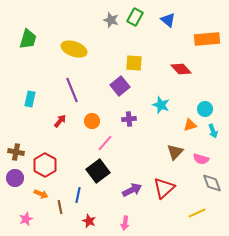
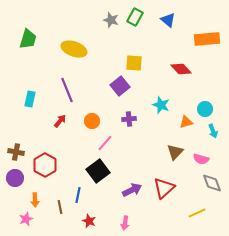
purple line: moved 5 px left
orange triangle: moved 4 px left, 3 px up
orange arrow: moved 6 px left, 6 px down; rotated 64 degrees clockwise
